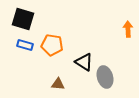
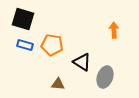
orange arrow: moved 14 px left, 1 px down
black triangle: moved 2 px left
gray ellipse: rotated 35 degrees clockwise
